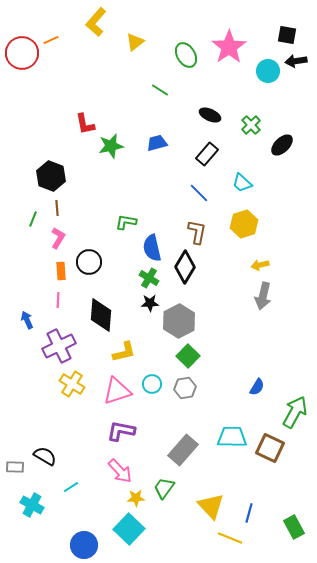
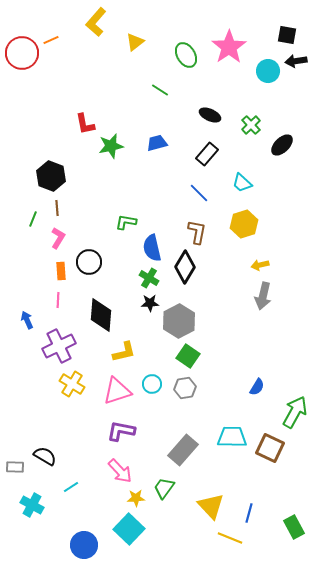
green square at (188, 356): rotated 10 degrees counterclockwise
